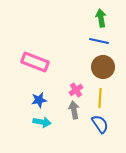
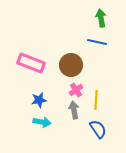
blue line: moved 2 px left, 1 px down
pink rectangle: moved 4 px left, 1 px down
brown circle: moved 32 px left, 2 px up
yellow line: moved 4 px left, 2 px down
blue semicircle: moved 2 px left, 5 px down
